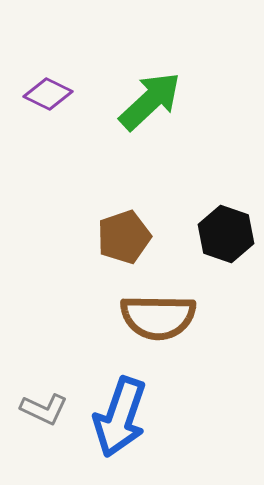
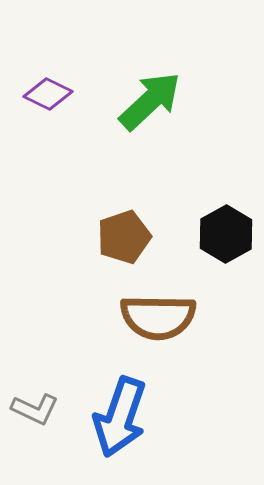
black hexagon: rotated 12 degrees clockwise
gray L-shape: moved 9 px left
